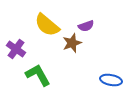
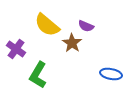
purple semicircle: rotated 42 degrees clockwise
brown star: rotated 18 degrees counterclockwise
green L-shape: rotated 120 degrees counterclockwise
blue ellipse: moved 6 px up
